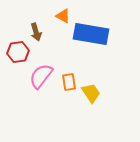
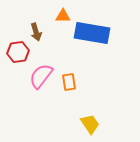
orange triangle: rotated 28 degrees counterclockwise
blue rectangle: moved 1 px right, 1 px up
yellow trapezoid: moved 1 px left, 31 px down
